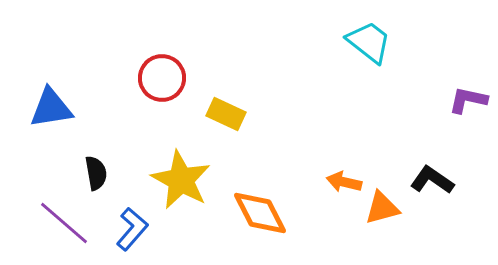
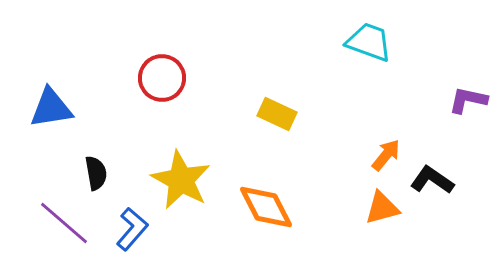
cyan trapezoid: rotated 18 degrees counterclockwise
yellow rectangle: moved 51 px right
orange arrow: moved 42 px right, 27 px up; rotated 116 degrees clockwise
orange diamond: moved 6 px right, 6 px up
